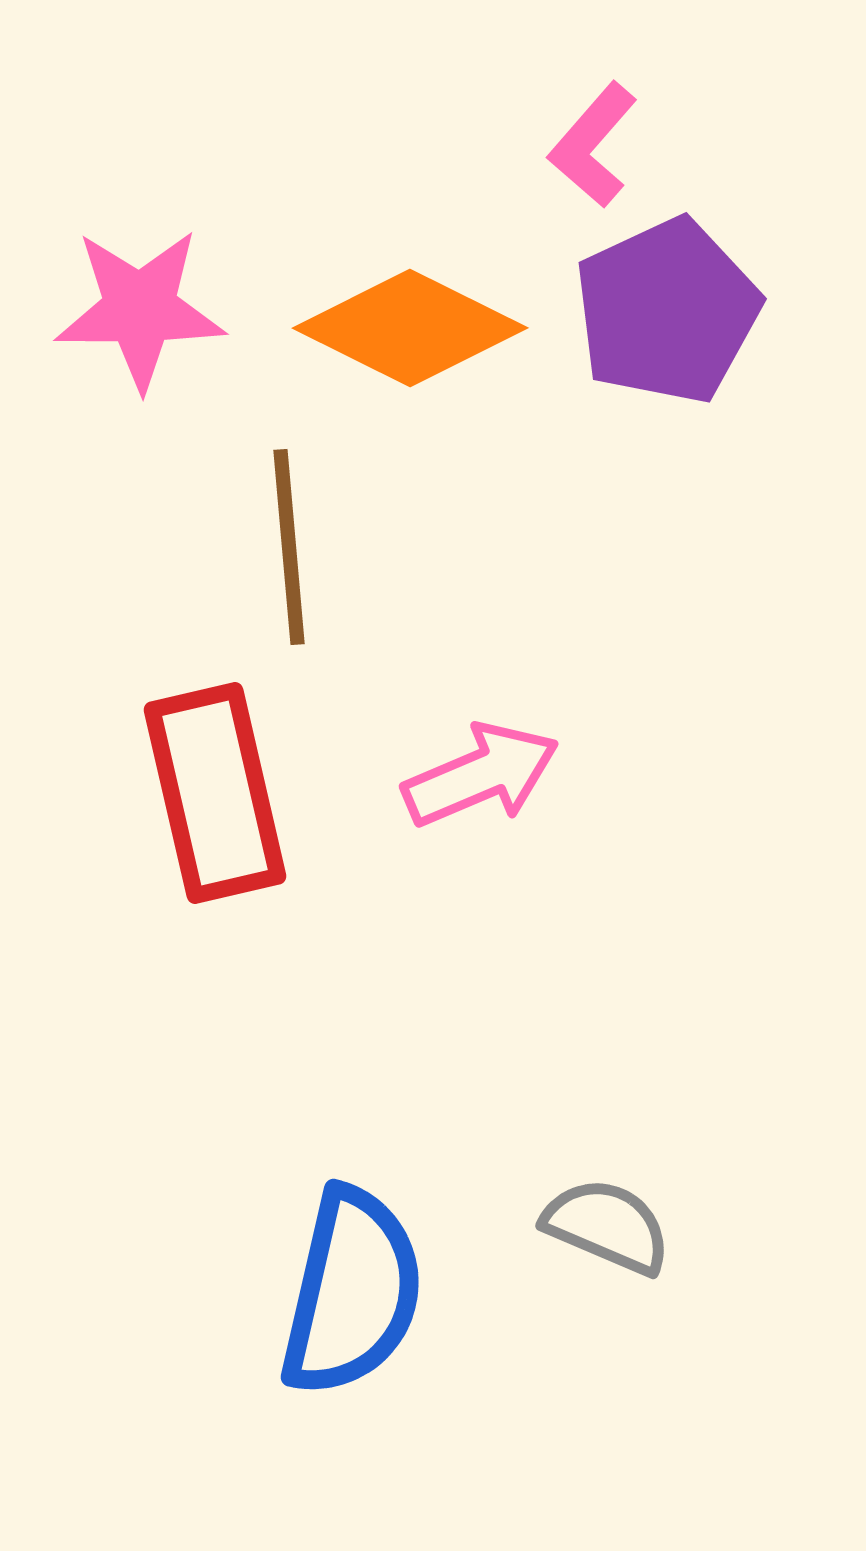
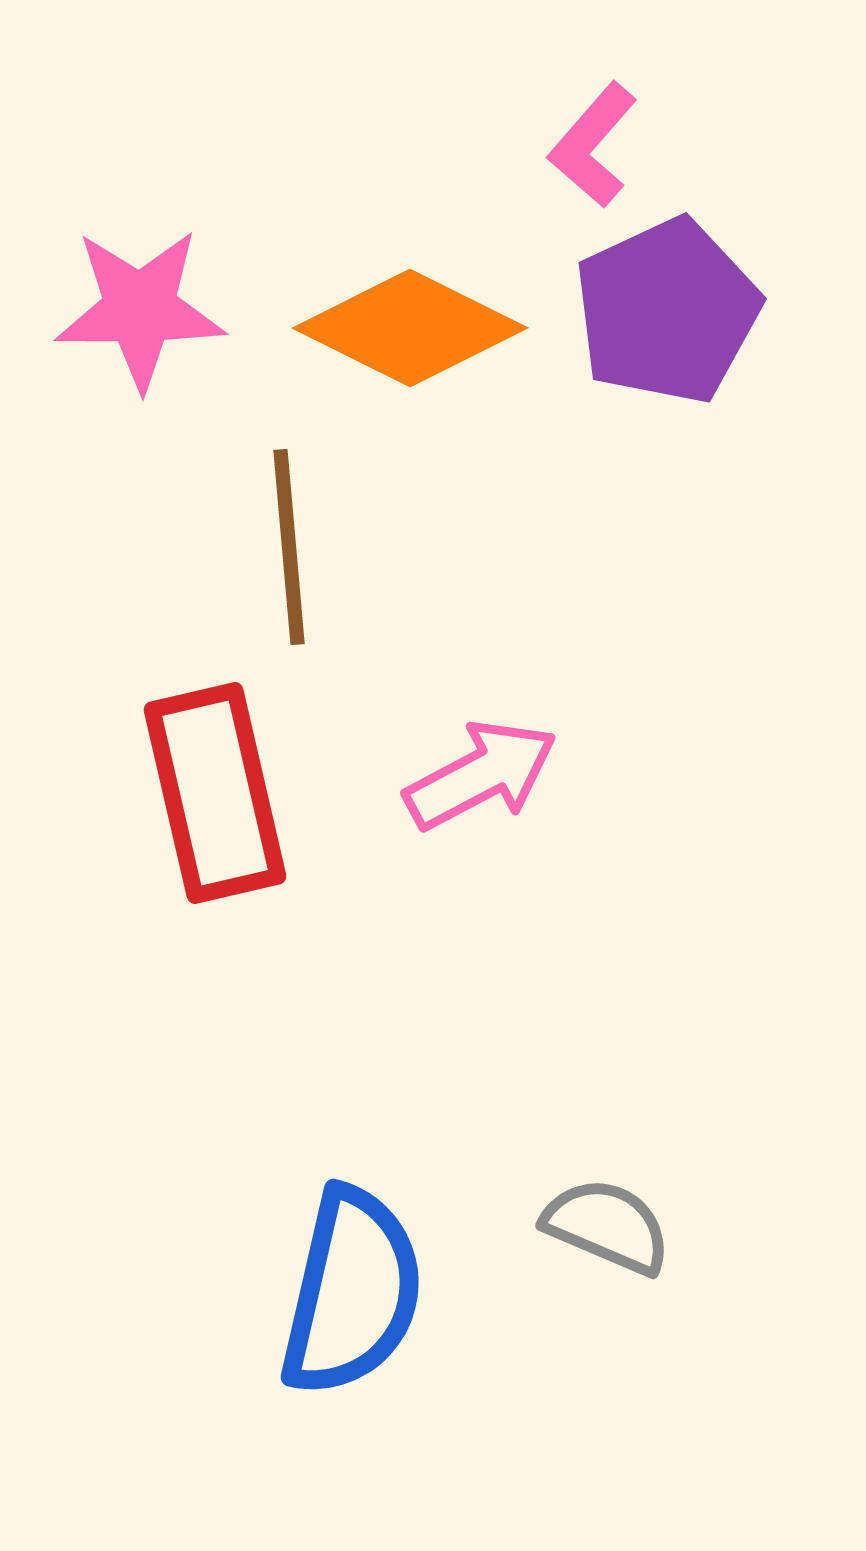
pink arrow: rotated 5 degrees counterclockwise
